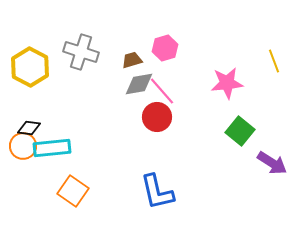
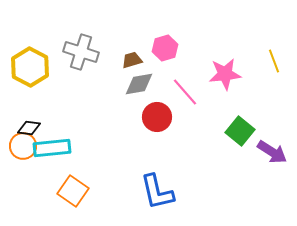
pink star: moved 2 px left, 9 px up
pink line: moved 23 px right, 1 px down
purple arrow: moved 11 px up
